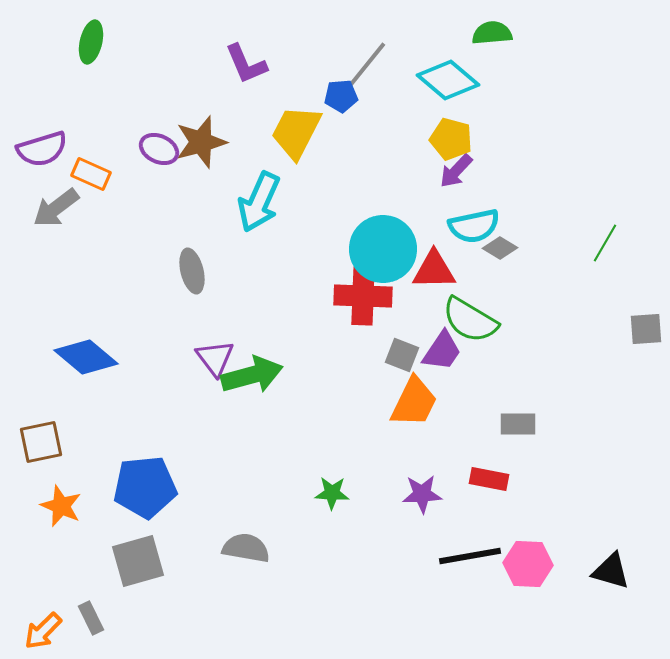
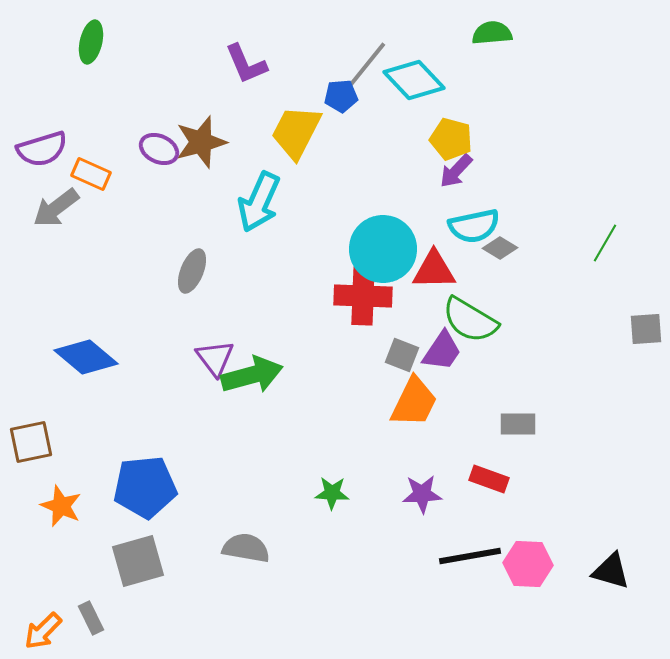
cyan diamond at (448, 80): moved 34 px left; rotated 6 degrees clockwise
gray ellipse at (192, 271): rotated 36 degrees clockwise
brown square at (41, 442): moved 10 px left
red rectangle at (489, 479): rotated 9 degrees clockwise
